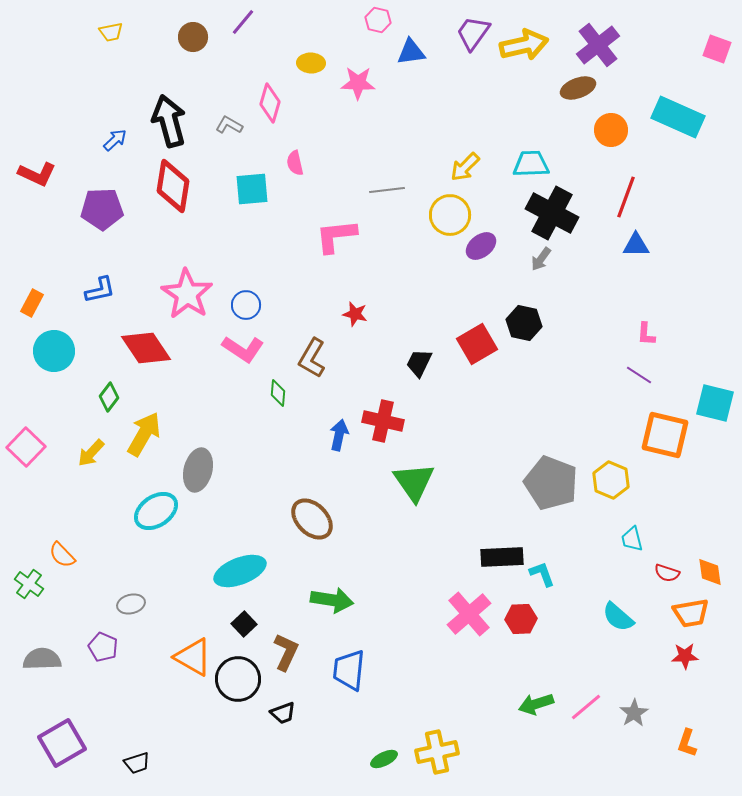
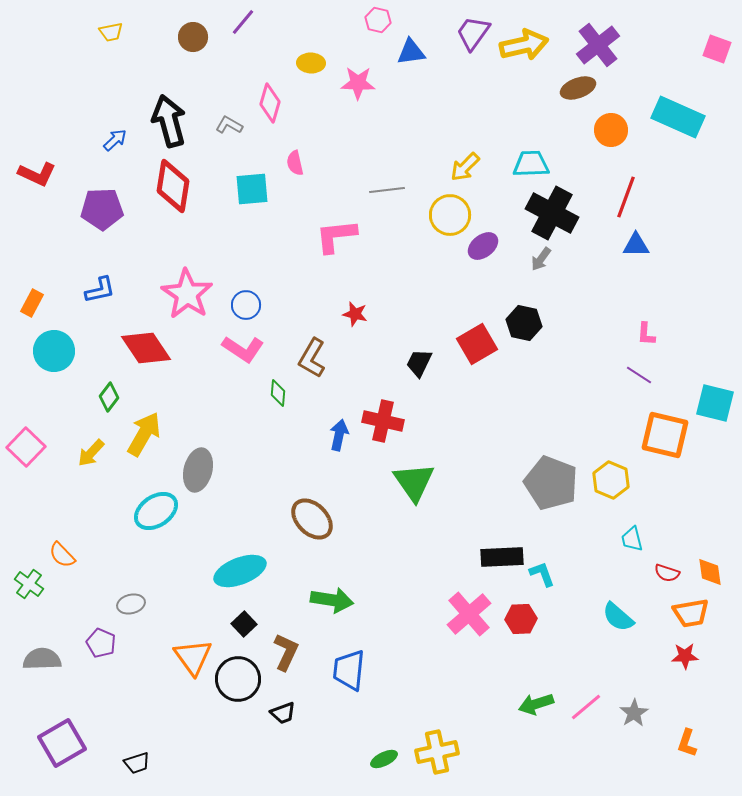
purple ellipse at (481, 246): moved 2 px right
purple pentagon at (103, 647): moved 2 px left, 4 px up
orange triangle at (193, 657): rotated 24 degrees clockwise
